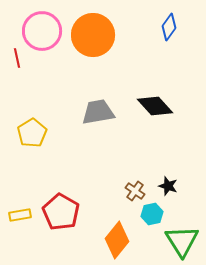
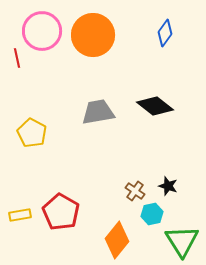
blue diamond: moved 4 px left, 6 px down
black diamond: rotated 9 degrees counterclockwise
yellow pentagon: rotated 12 degrees counterclockwise
